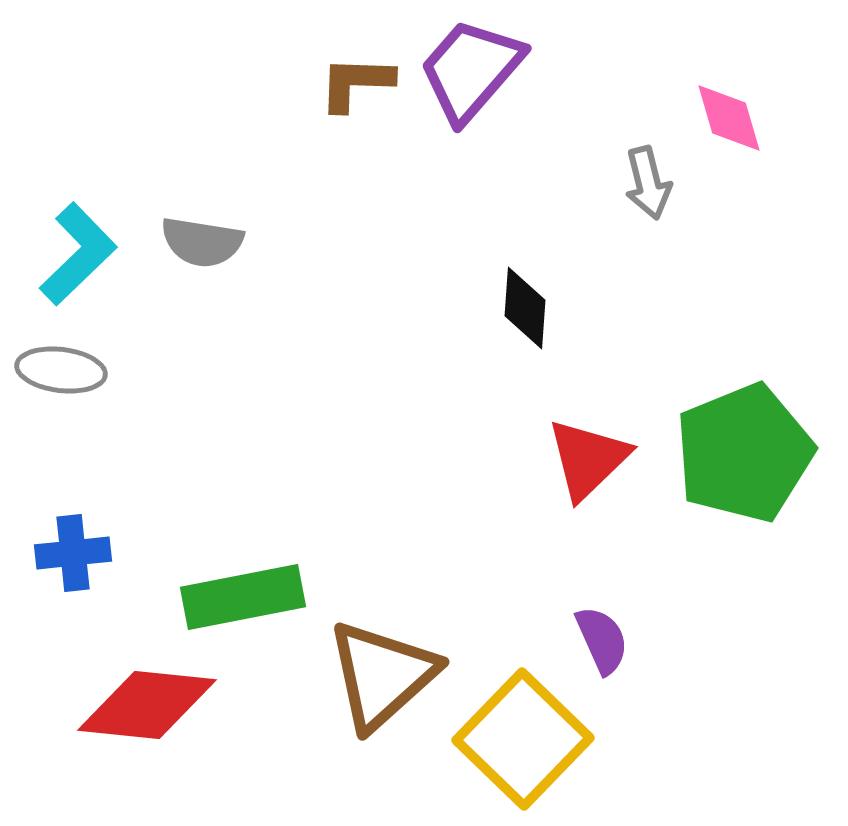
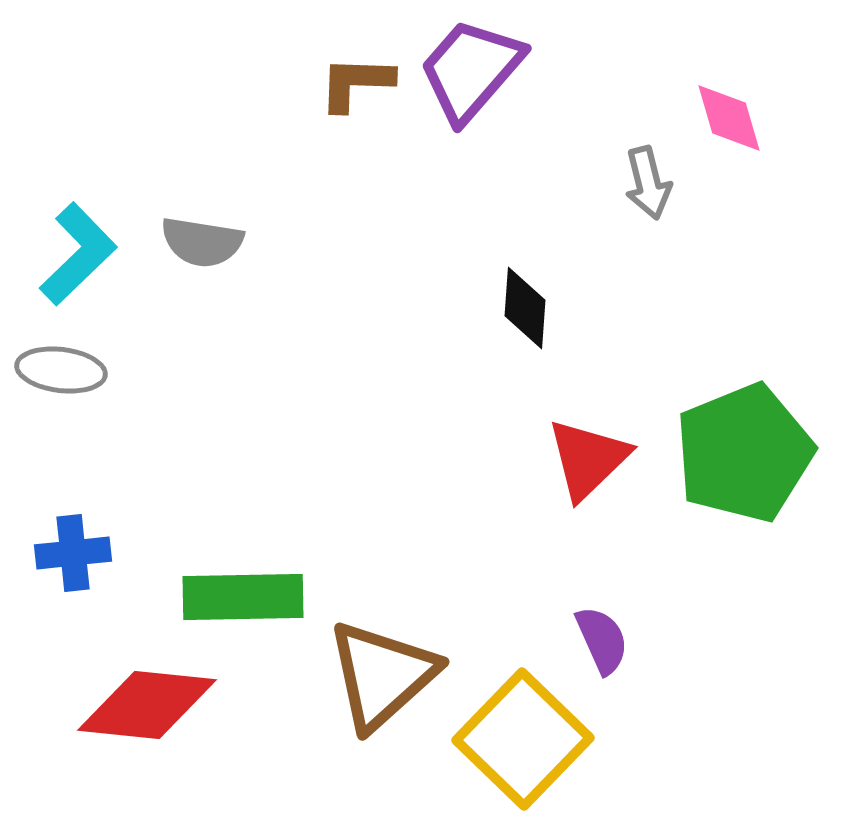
green rectangle: rotated 10 degrees clockwise
